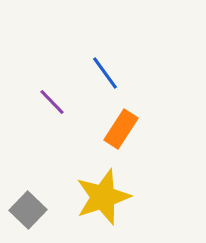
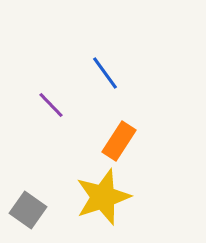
purple line: moved 1 px left, 3 px down
orange rectangle: moved 2 px left, 12 px down
gray square: rotated 9 degrees counterclockwise
